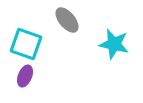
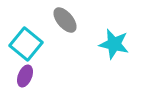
gray ellipse: moved 2 px left
cyan square: rotated 20 degrees clockwise
